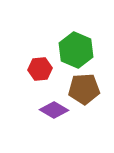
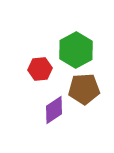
green hexagon: rotated 8 degrees clockwise
purple diamond: rotated 64 degrees counterclockwise
